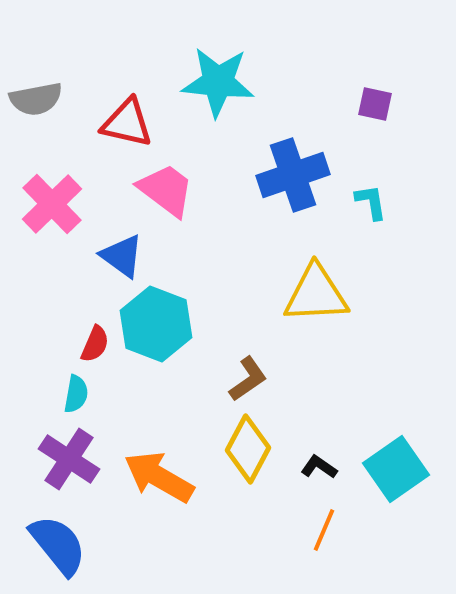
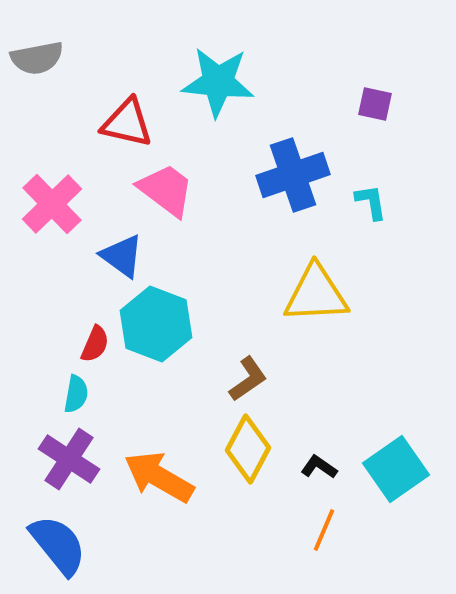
gray semicircle: moved 1 px right, 41 px up
